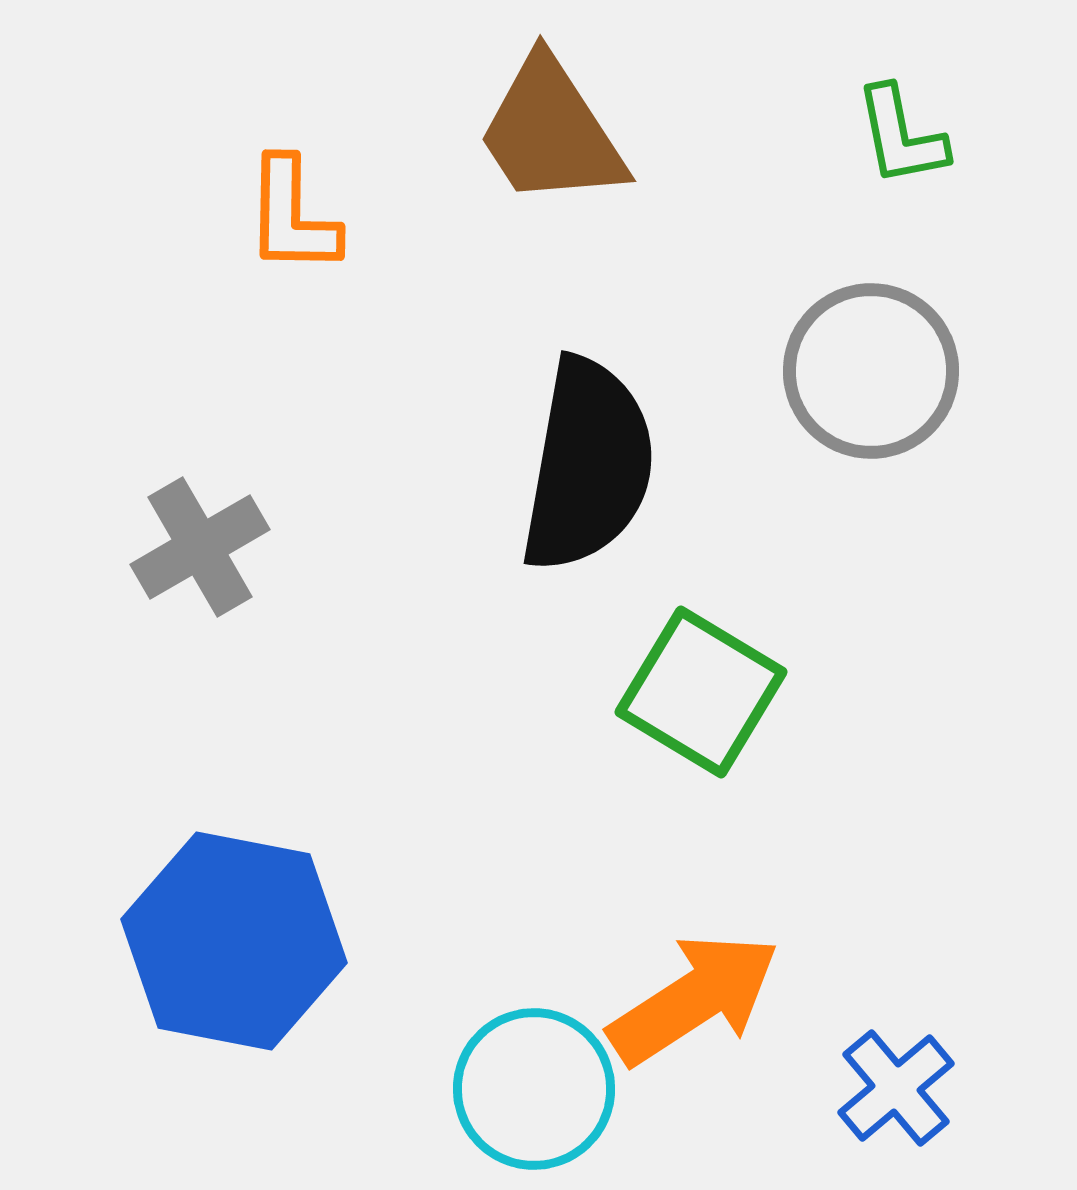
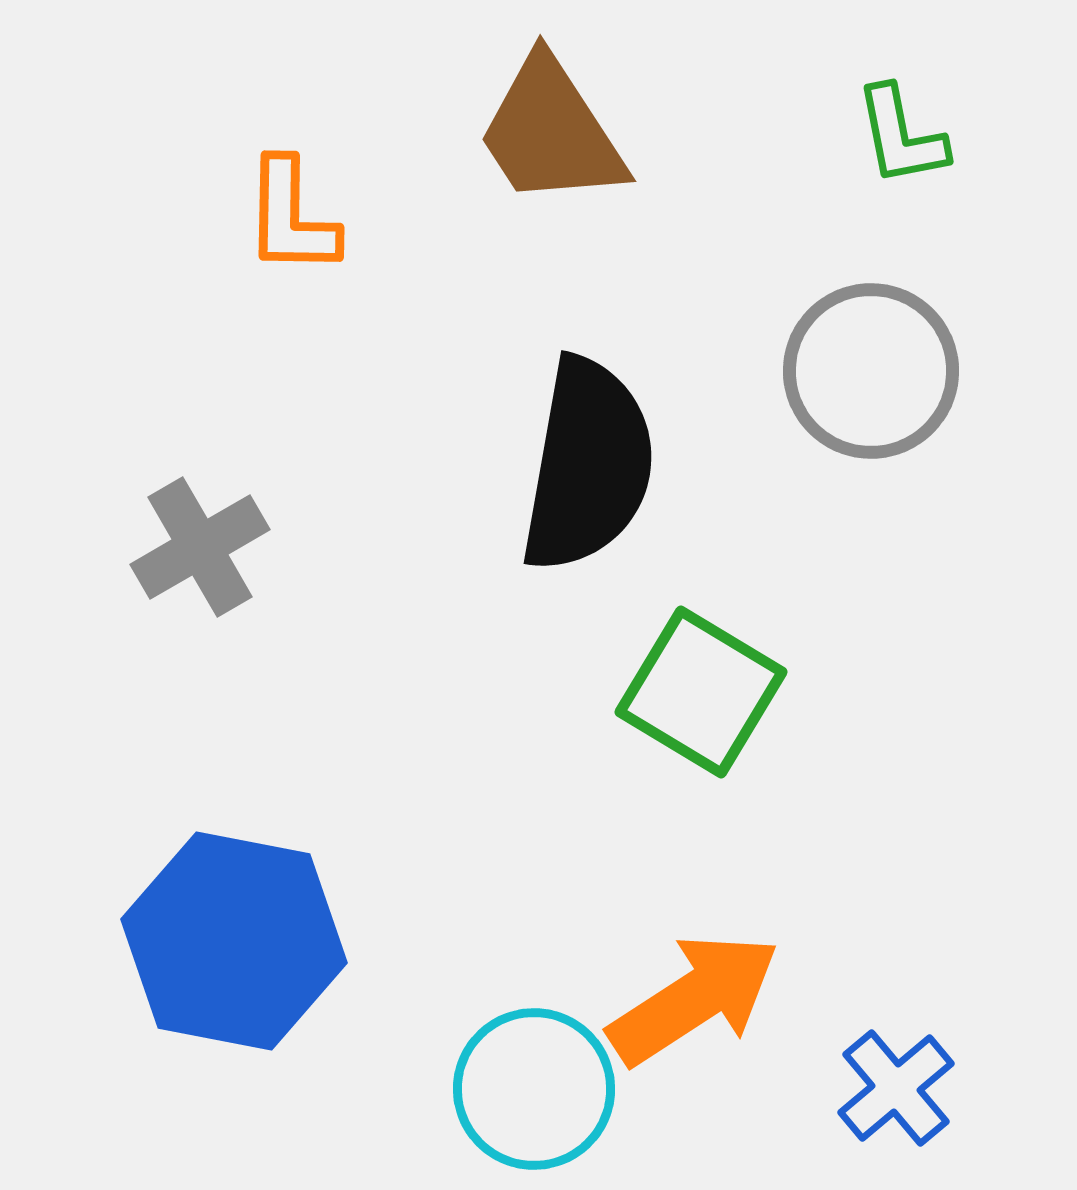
orange L-shape: moved 1 px left, 1 px down
